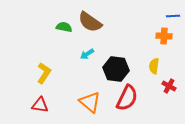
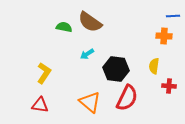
red cross: rotated 24 degrees counterclockwise
